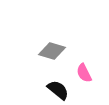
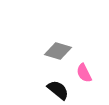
gray diamond: moved 6 px right
